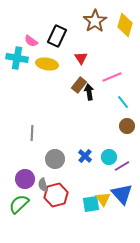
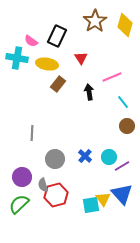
brown rectangle: moved 21 px left, 1 px up
purple circle: moved 3 px left, 2 px up
cyan square: moved 1 px down
